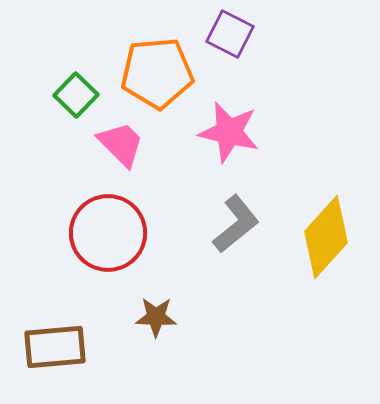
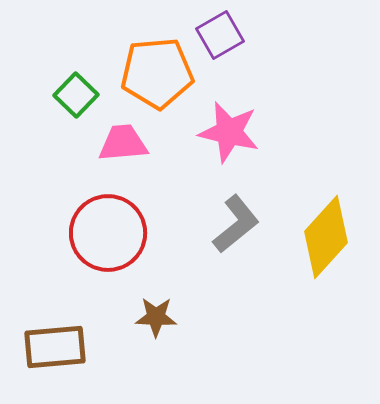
purple square: moved 10 px left, 1 px down; rotated 33 degrees clockwise
pink trapezoid: moved 2 px right, 1 px up; rotated 50 degrees counterclockwise
